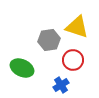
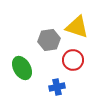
green ellipse: rotated 35 degrees clockwise
blue cross: moved 4 px left, 2 px down; rotated 21 degrees clockwise
